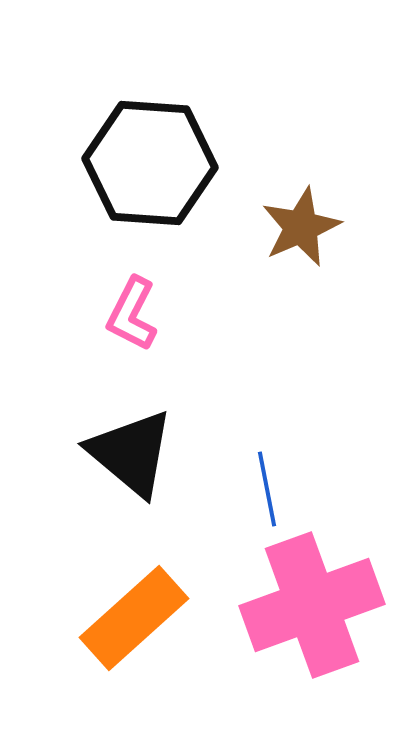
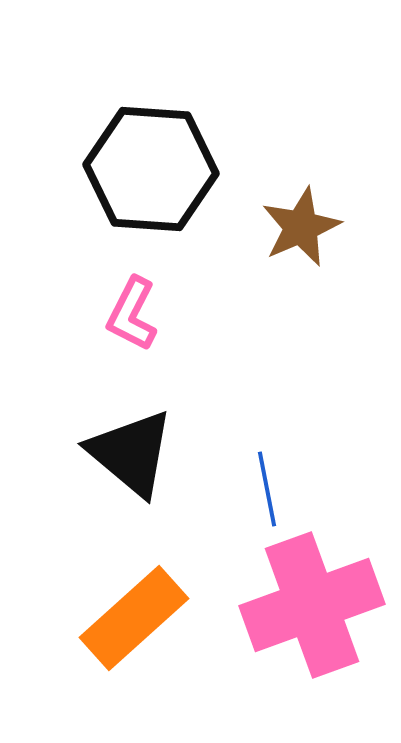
black hexagon: moved 1 px right, 6 px down
